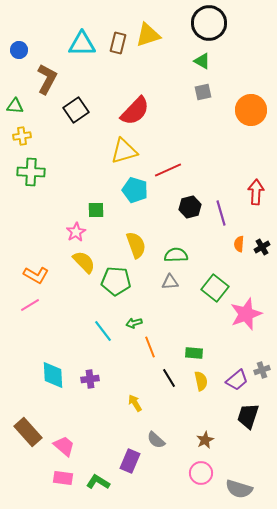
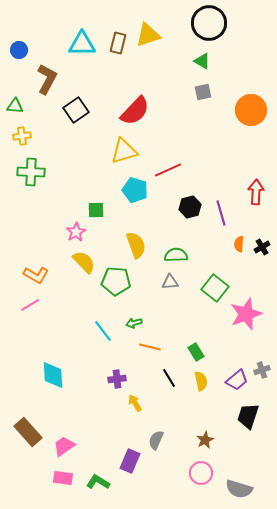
orange line at (150, 347): rotated 55 degrees counterclockwise
green rectangle at (194, 353): moved 2 px right, 1 px up; rotated 54 degrees clockwise
purple cross at (90, 379): moved 27 px right
gray semicircle at (156, 440): rotated 72 degrees clockwise
pink trapezoid at (64, 446): rotated 75 degrees counterclockwise
